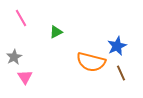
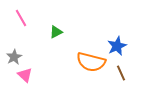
pink triangle: moved 2 px up; rotated 14 degrees counterclockwise
